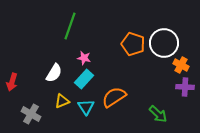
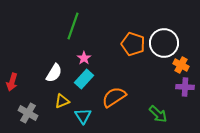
green line: moved 3 px right
pink star: rotated 24 degrees clockwise
cyan triangle: moved 3 px left, 9 px down
gray cross: moved 3 px left, 1 px up
